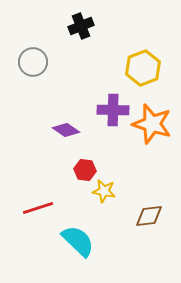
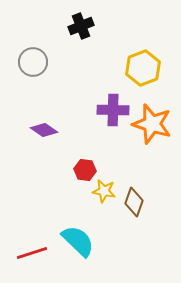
purple diamond: moved 22 px left
red line: moved 6 px left, 45 px down
brown diamond: moved 15 px left, 14 px up; rotated 64 degrees counterclockwise
